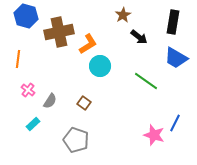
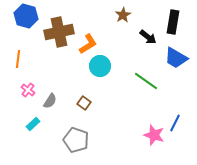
black arrow: moved 9 px right
